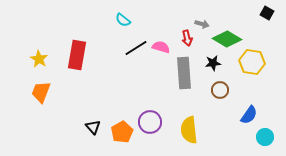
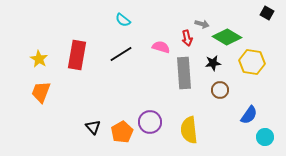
green diamond: moved 2 px up
black line: moved 15 px left, 6 px down
